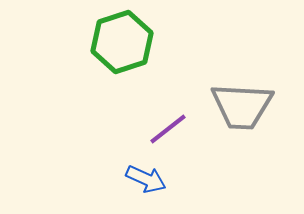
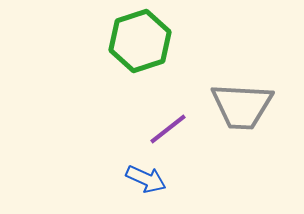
green hexagon: moved 18 px right, 1 px up
